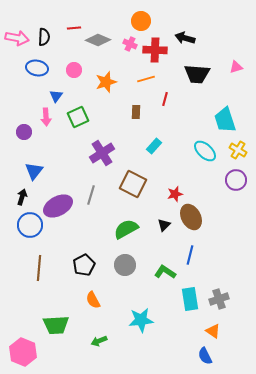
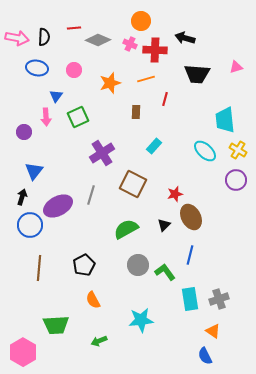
orange star at (106, 82): moved 4 px right, 1 px down
cyan trapezoid at (225, 120): rotated 12 degrees clockwise
gray circle at (125, 265): moved 13 px right
green L-shape at (165, 272): rotated 20 degrees clockwise
pink hexagon at (23, 352): rotated 8 degrees clockwise
